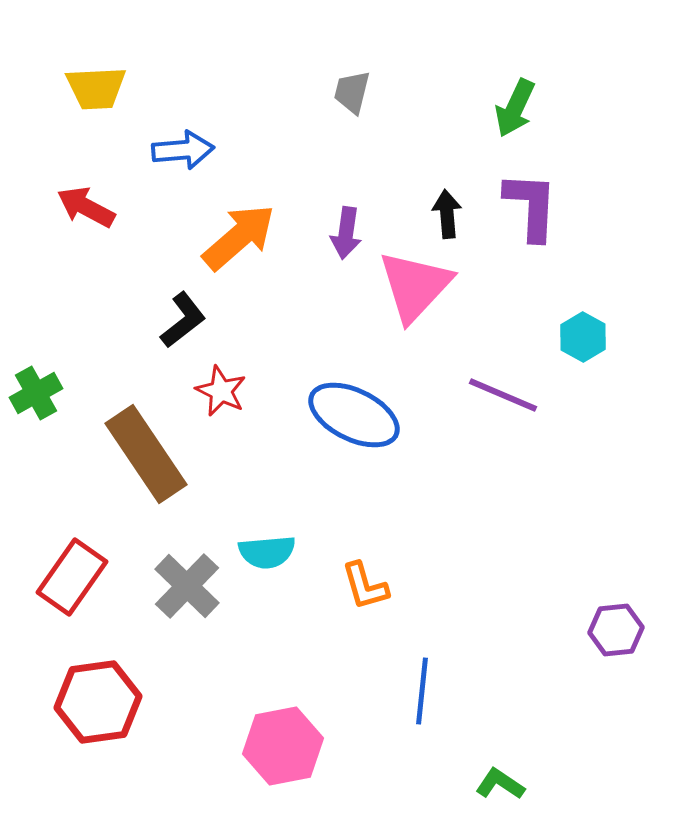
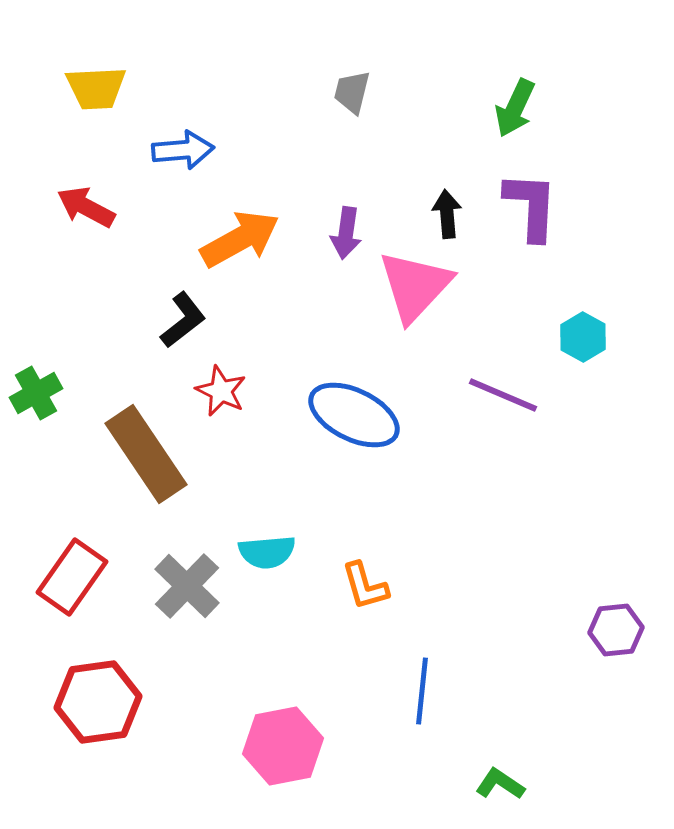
orange arrow: moved 1 px right, 2 px down; rotated 12 degrees clockwise
